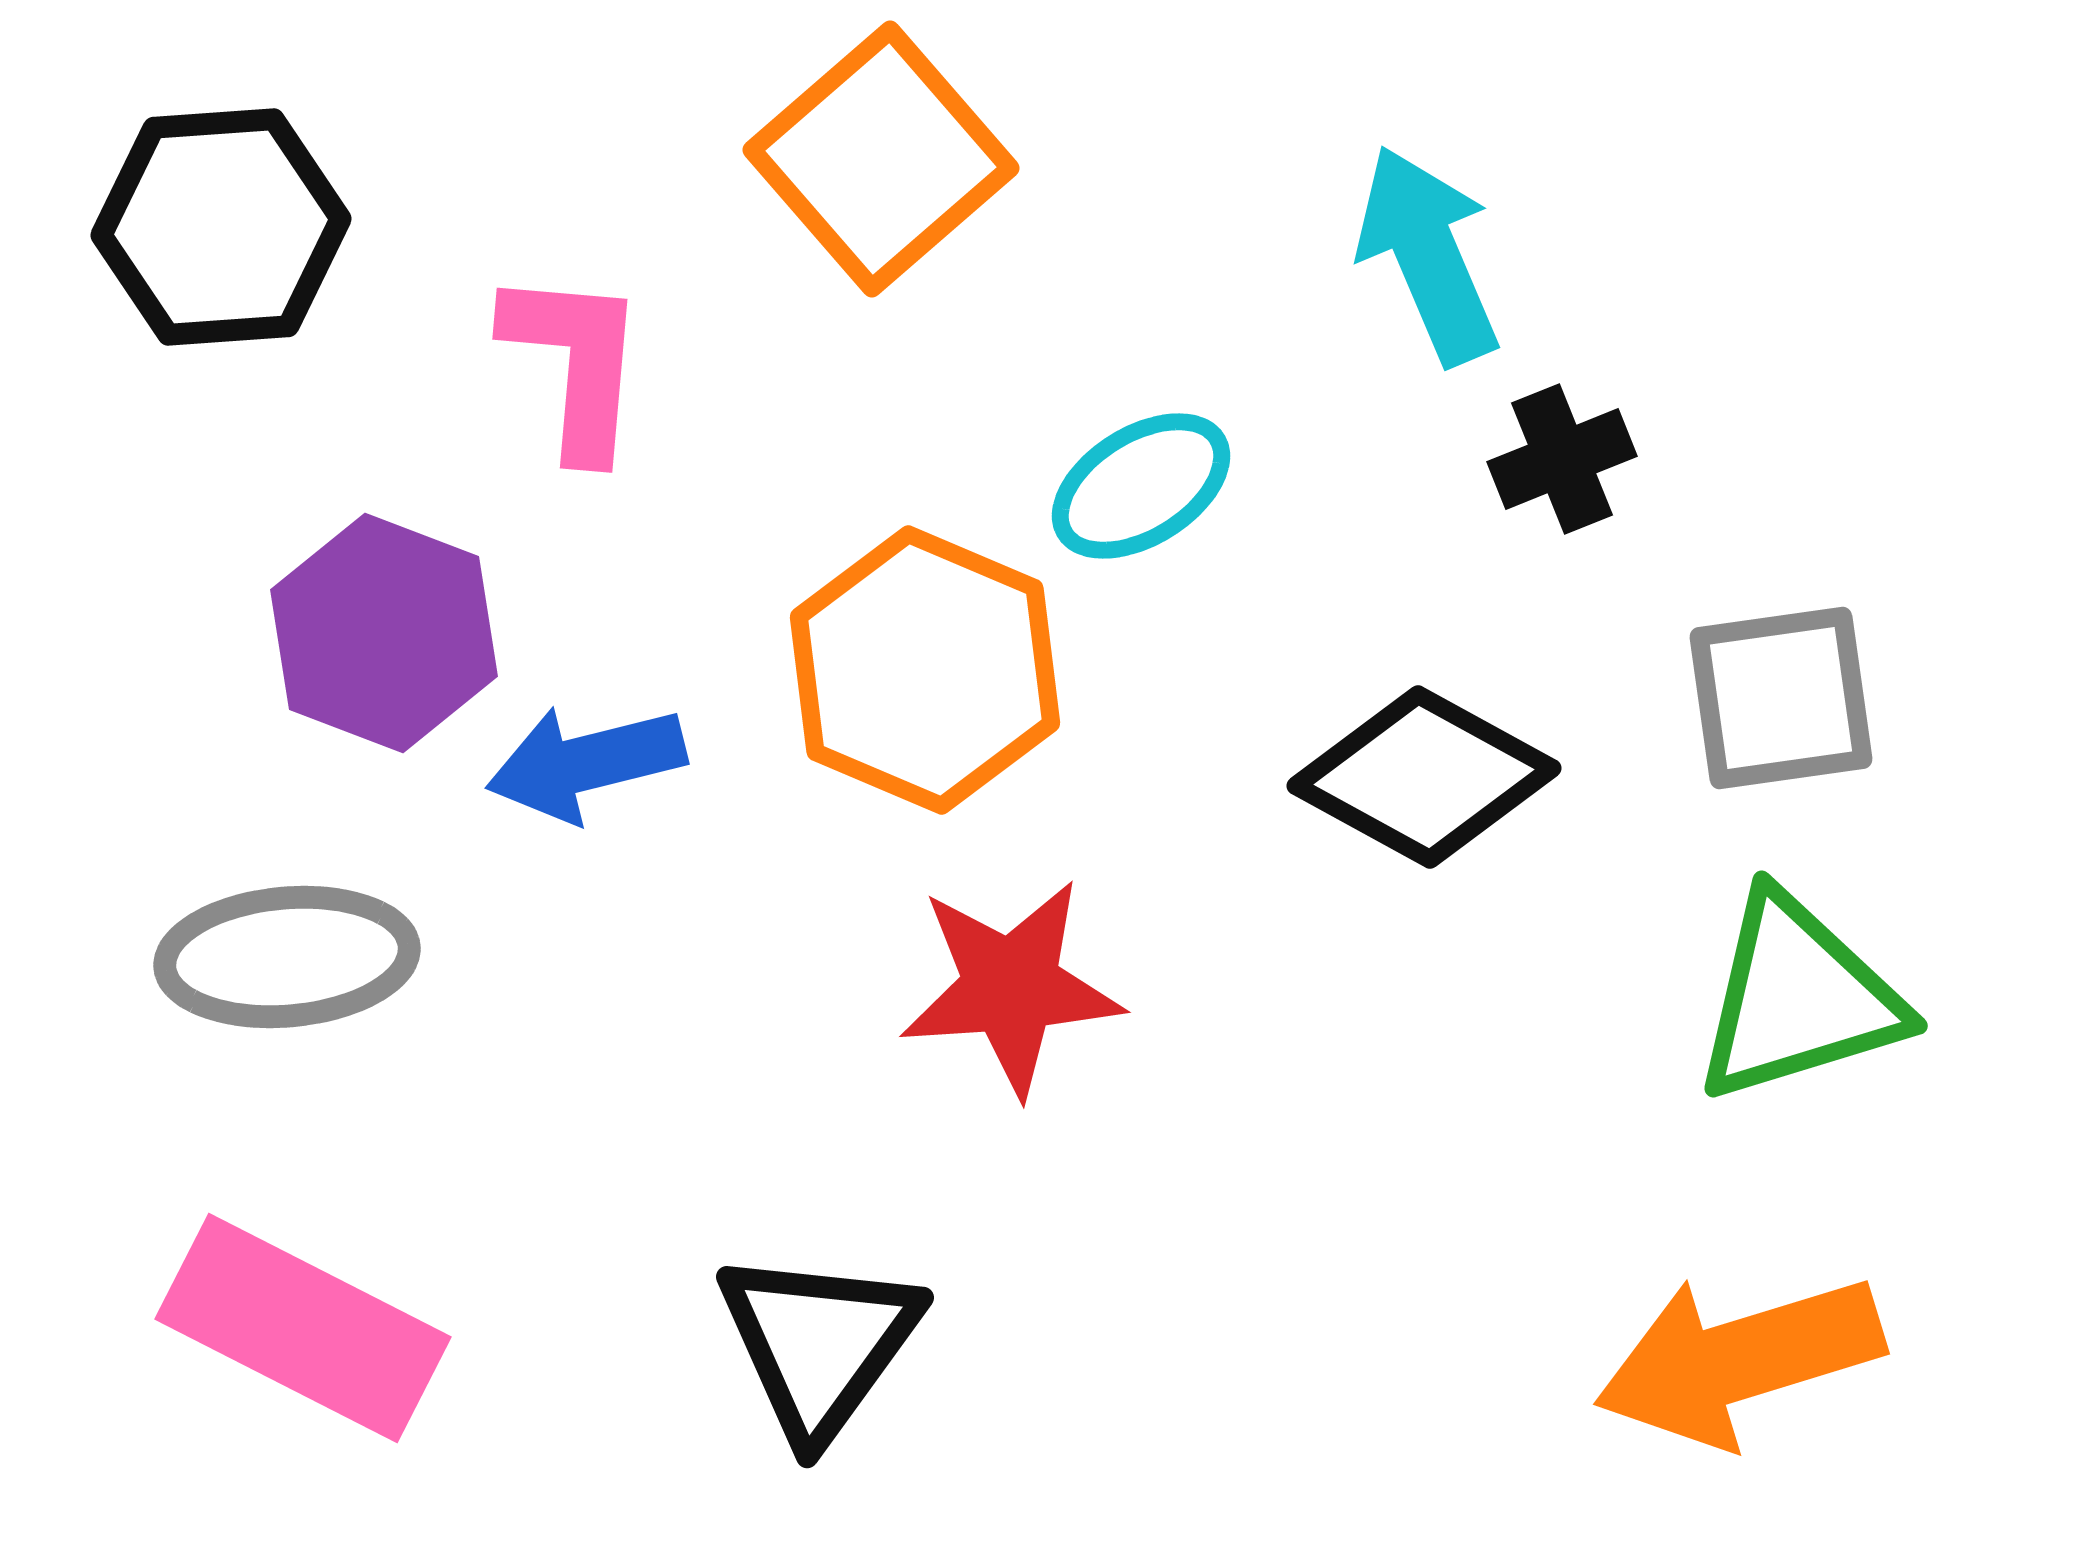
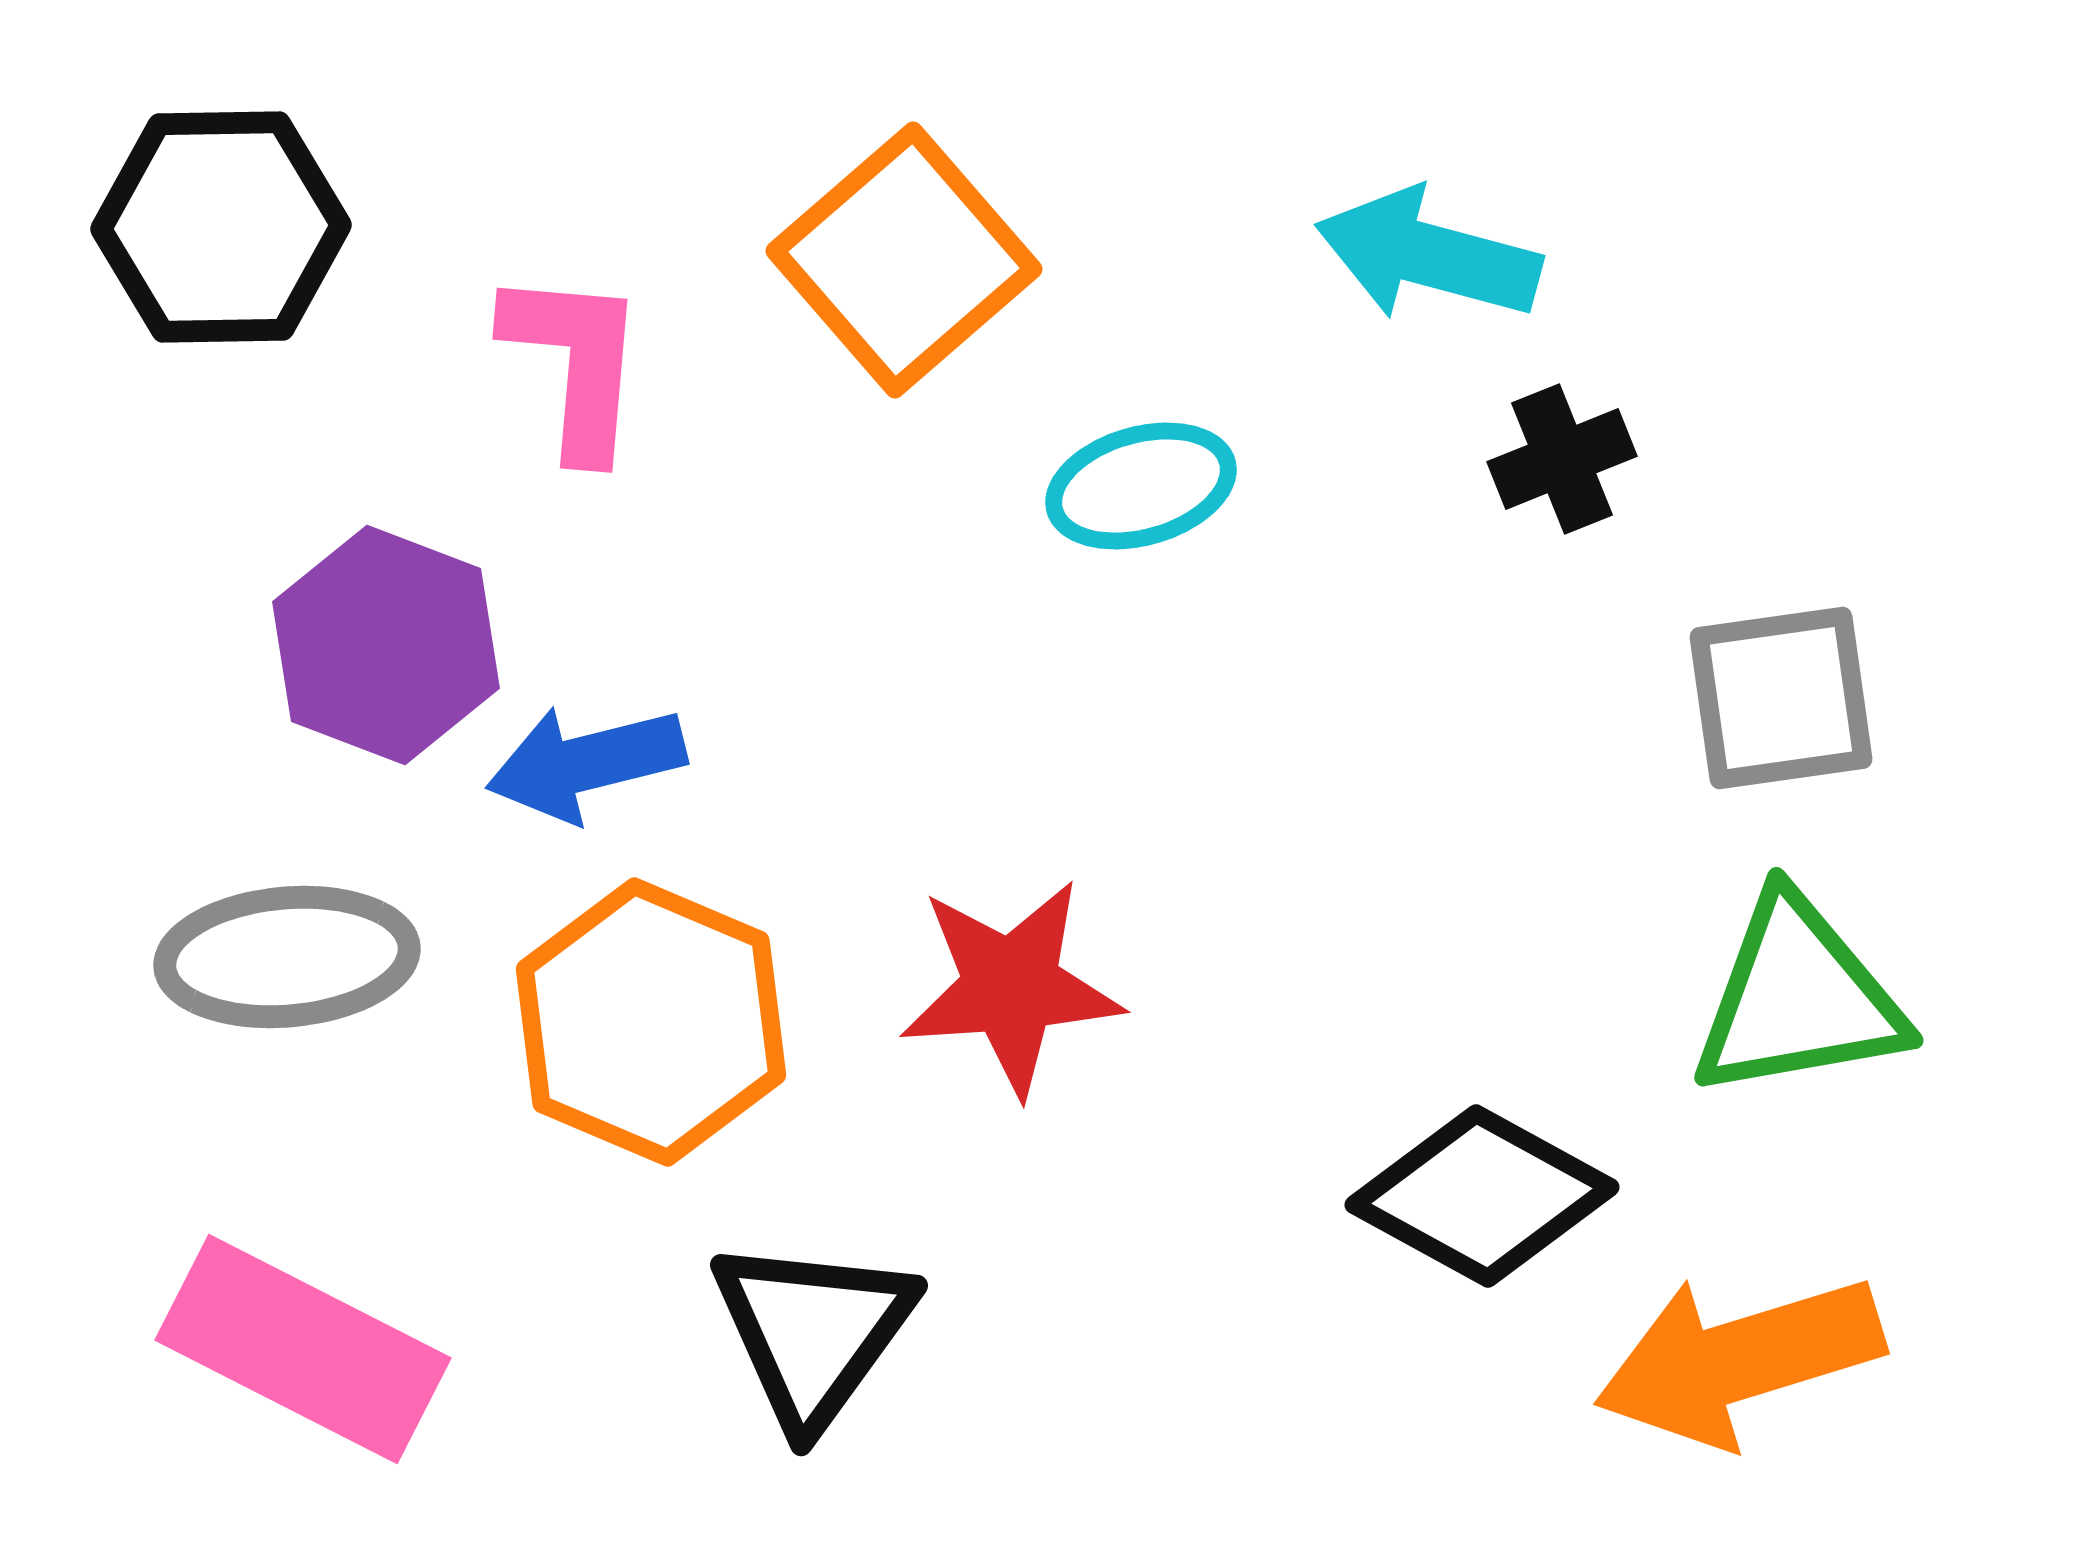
orange square: moved 23 px right, 101 px down
black hexagon: rotated 3 degrees clockwise
cyan arrow: rotated 52 degrees counterclockwise
cyan ellipse: rotated 16 degrees clockwise
purple hexagon: moved 2 px right, 12 px down
orange hexagon: moved 274 px left, 352 px down
black diamond: moved 58 px right, 419 px down
green triangle: rotated 7 degrees clockwise
pink rectangle: moved 21 px down
black triangle: moved 6 px left, 12 px up
